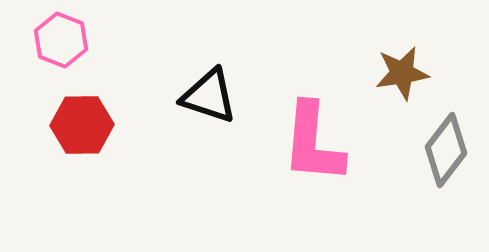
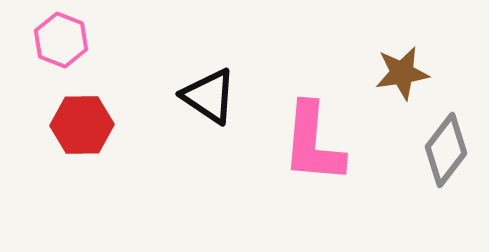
black triangle: rotated 16 degrees clockwise
